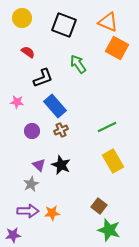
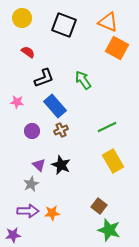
green arrow: moved 5 px right, 16 px down
black L-shape: moved 1 px right
